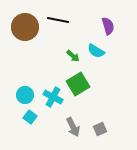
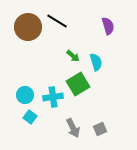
black line: moved 1 px left, 1 px down; rotated 20 degrees clockwise
brown circle: moved 3 px right
cyan semicircle: moved 11 px down; rotated 138 degrees counterclockwise
cyan cross: rotated 36 degrees counterclockwise
gray arrow: moved 1 px down
